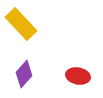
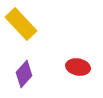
red ellipse: moved 9 px up
